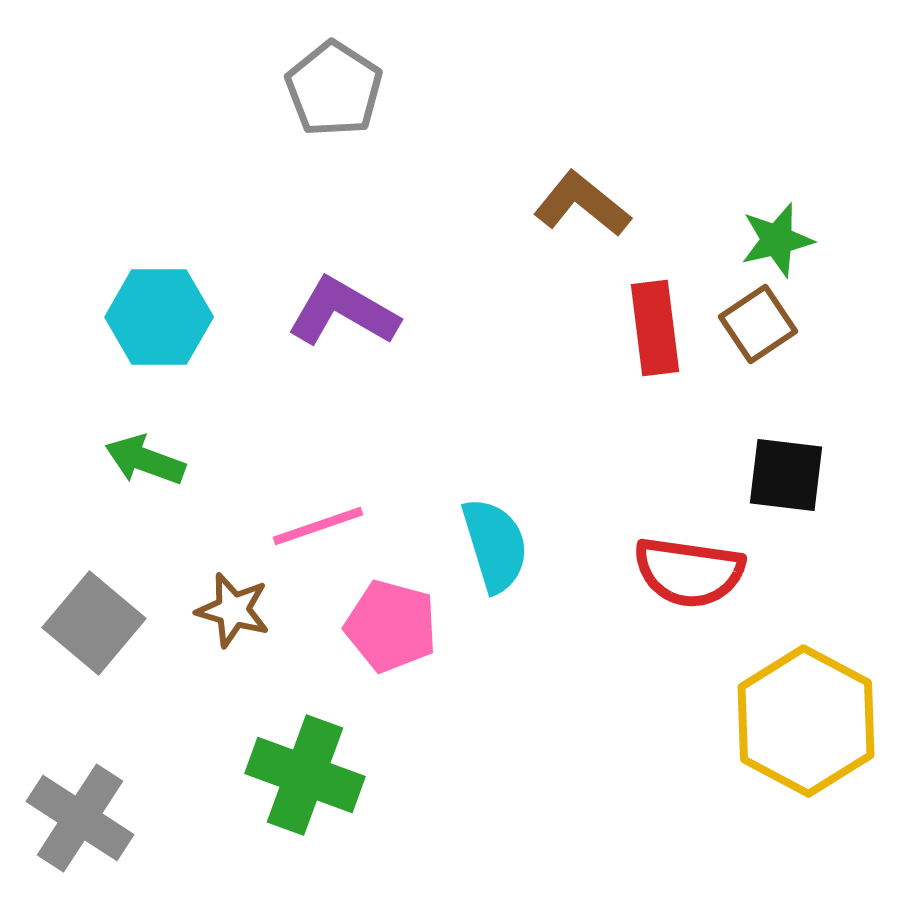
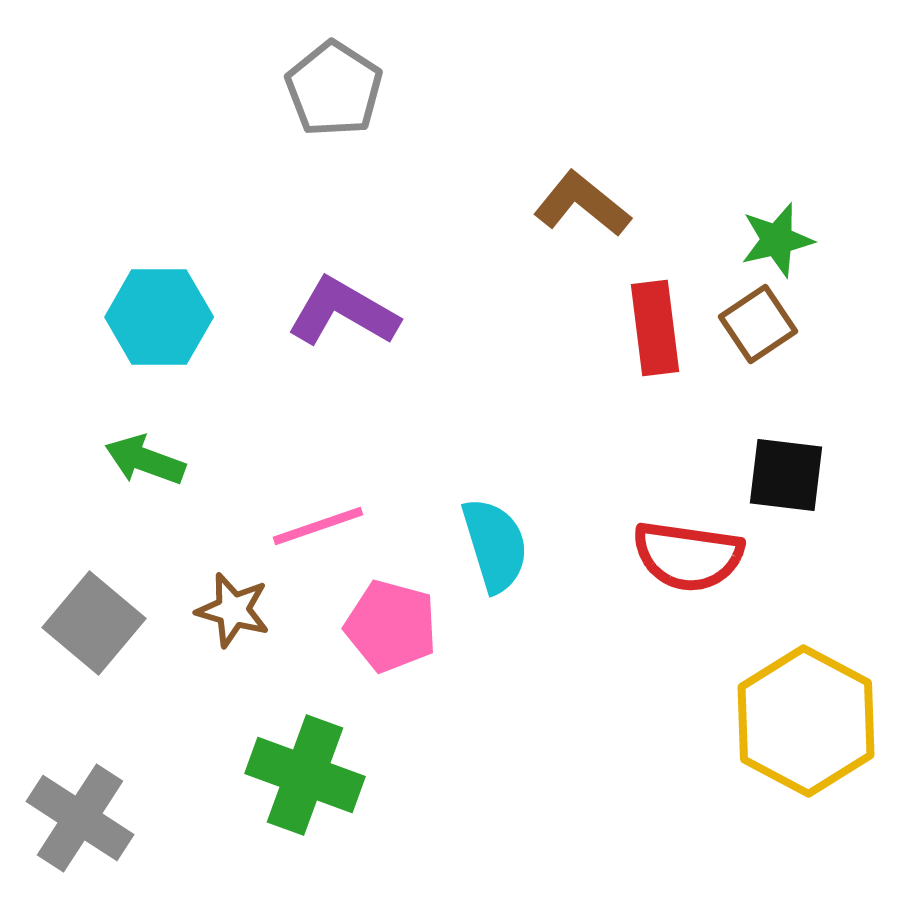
red semicircle: moved 1 px left, 16 px up
